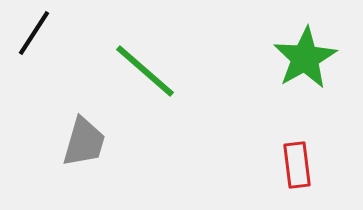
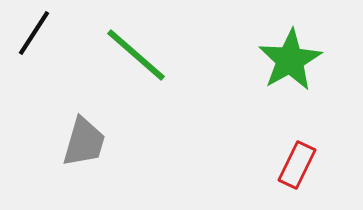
green star: moved 15 px left, 2 px down
green line: moved 9 px left, 16 px up
red rectangle: rotated 33 degrees clockwise
